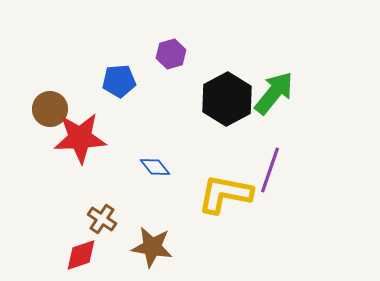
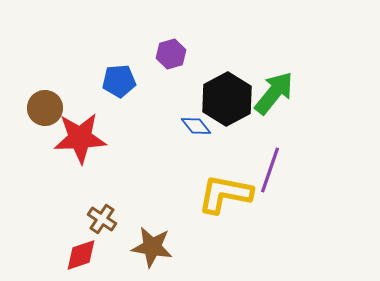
brown circle: moved 5 px left, 1 px up
blue diamond: moved 41 px right, 41 px up
